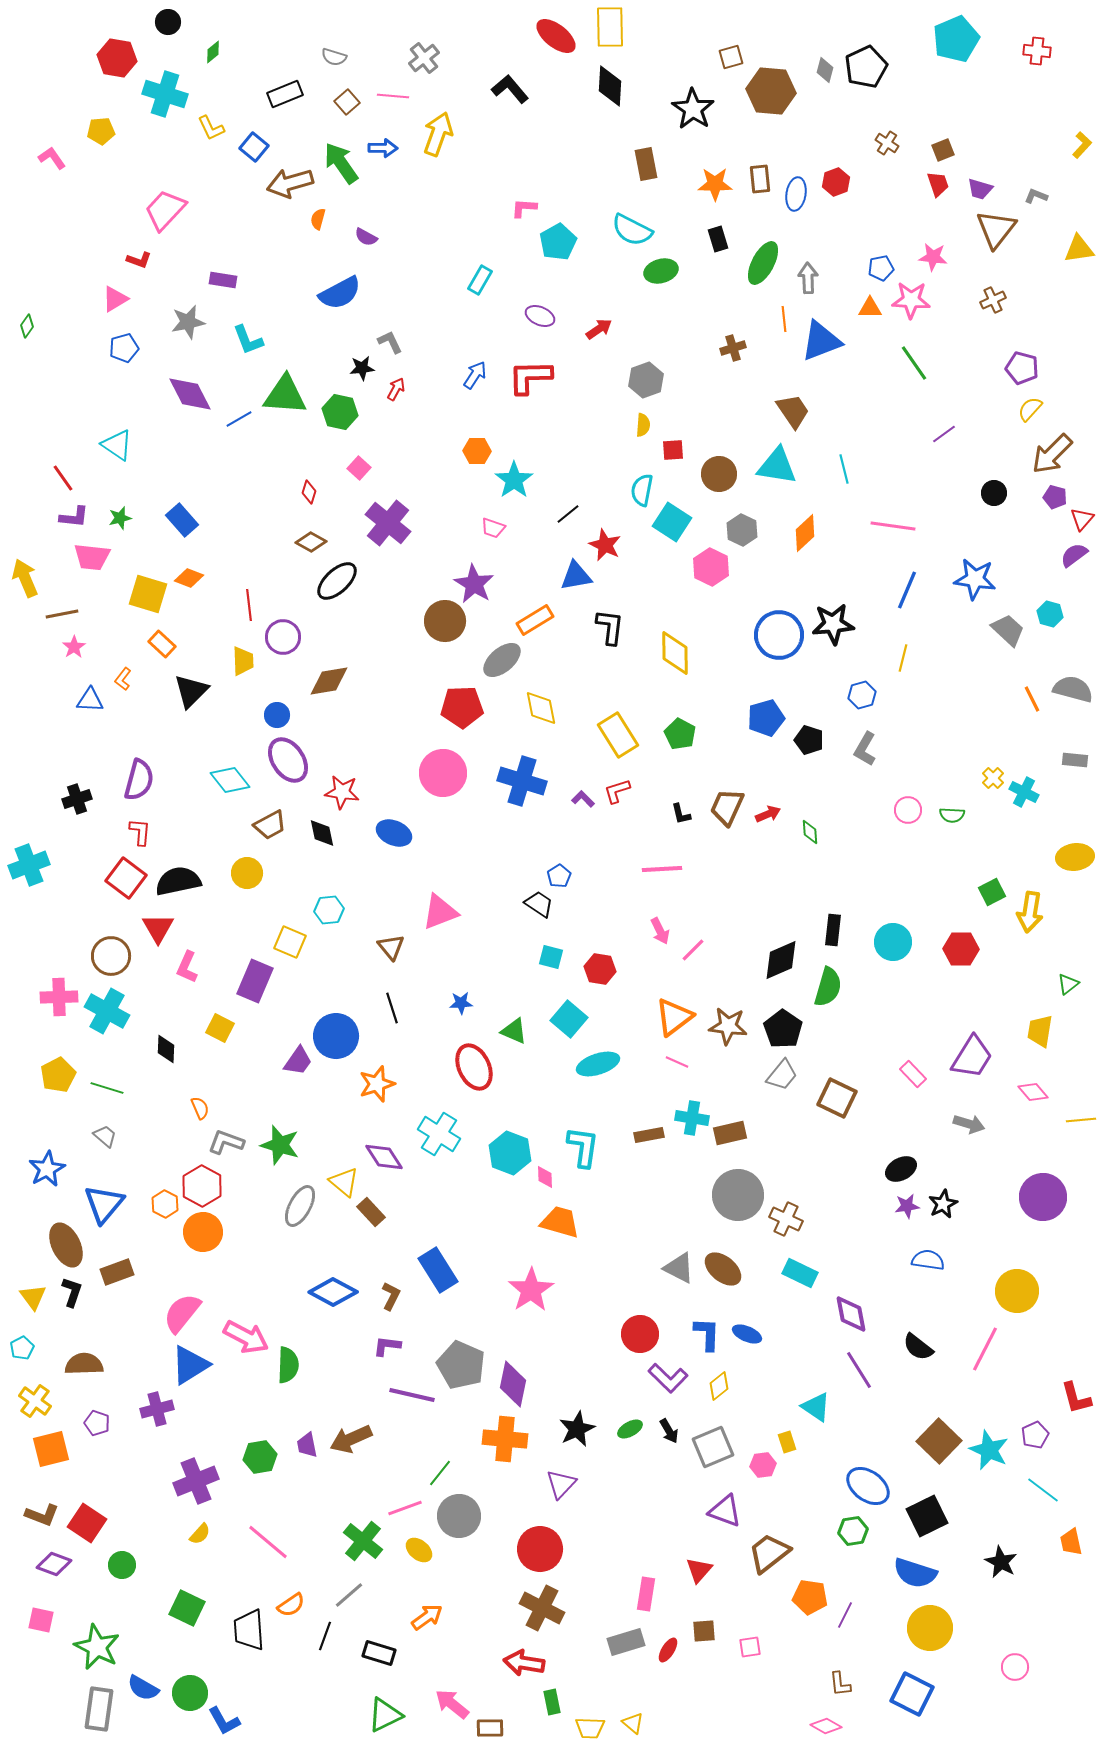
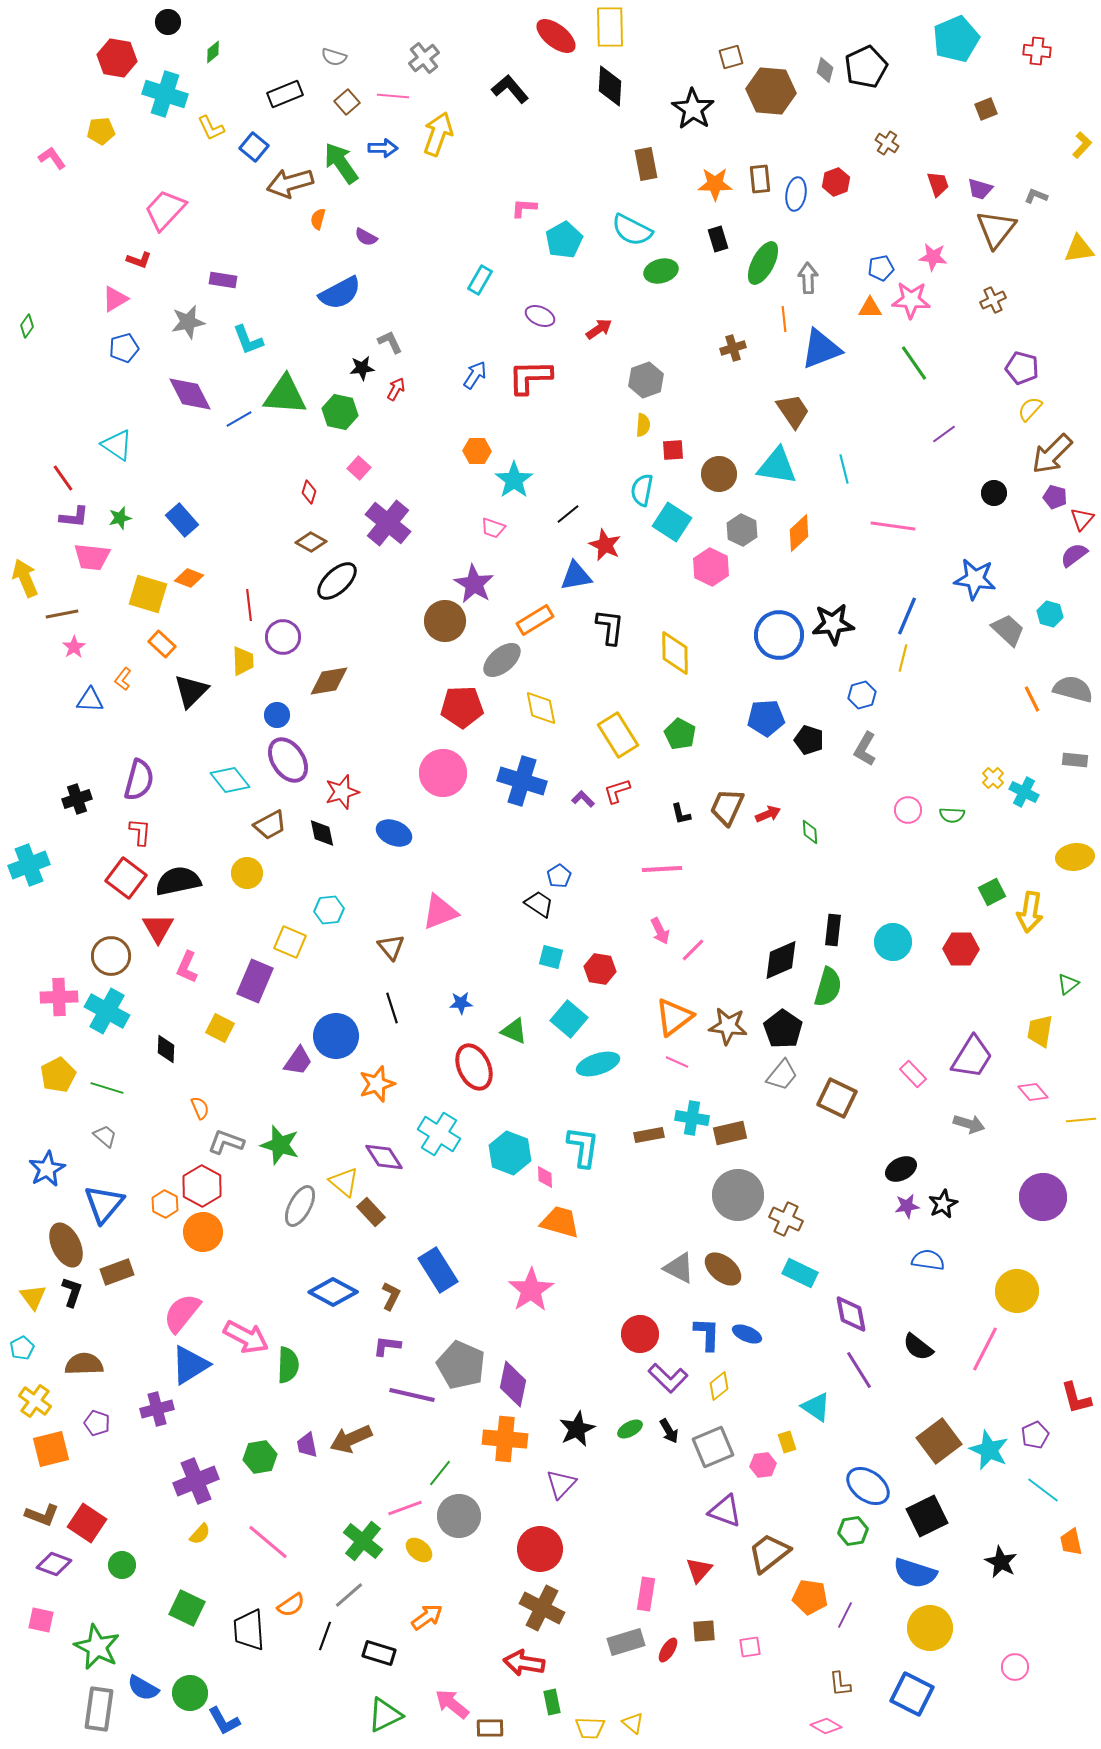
brown square at (943, 150): moved 43 px right, 41 px up
cyan pentagon at (558, 242): moved 6 px right, 2 px up
blue triangle at (821, 341): moved 8 px down
orange diamond at (805, 533): moved 6 px left
blue line at (907, 590): moved 26 px down
blue pentagon at (766, 718): rotated 12 degrees clockwise
red star at (342, 792): rotated 24 degrees counterclockwise
brown square at (939, 1441): rotated 9 degrees clockwise
